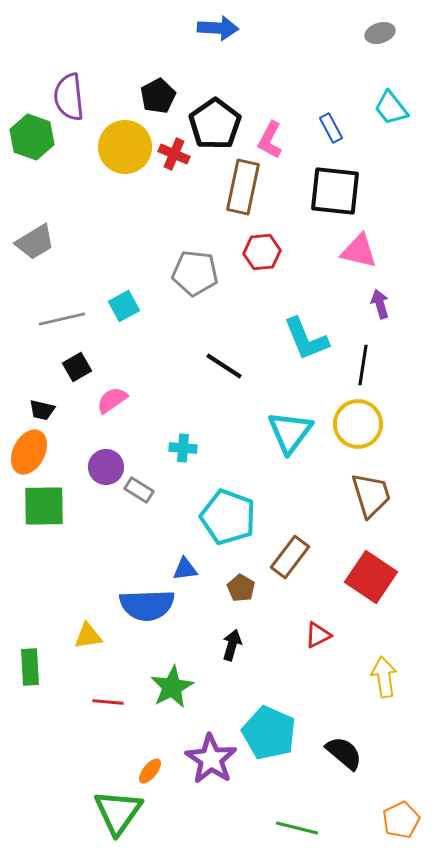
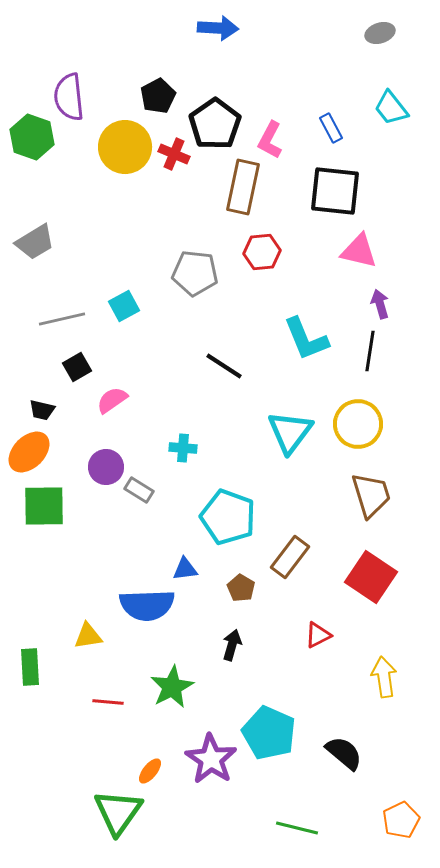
black line at (363, 365): moved 7 px right, 14 px up
orange ellipse at (29, 452): rotated 18 degrees clockwise
